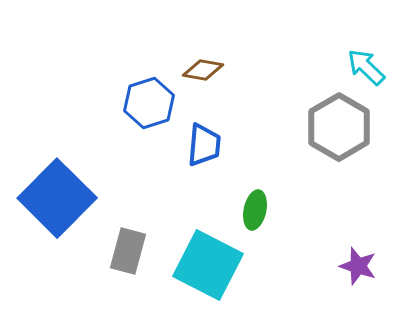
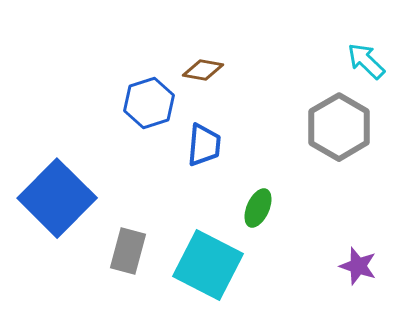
cyan arrow: moved 6 px up
green ellipse: moved 3 px right, 2 px up; rotated 12 degrees clockwise
